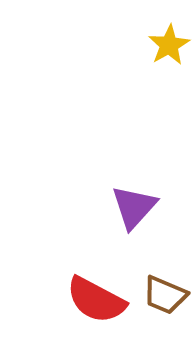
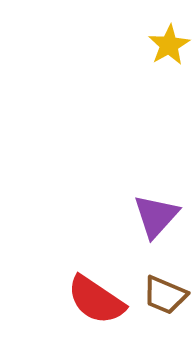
purple triangle: moved 22 px right, 9 px down
red semicircle: rotated 6 degrees clockwise
